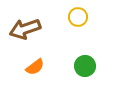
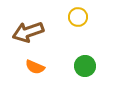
brown arrow: moved 3 px right, 3 px down
orange semicircle: rotated 60 degrees clockwise
